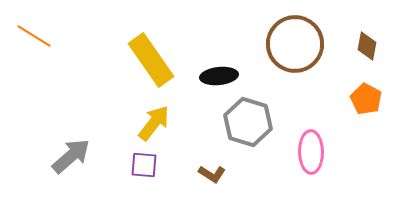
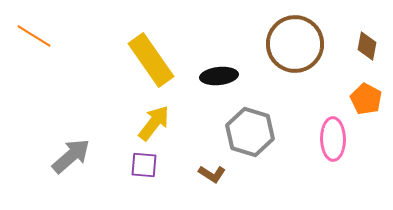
gray hexagon: moved 2 px right, 10 px down
pink ellipse: moved 22 px right, 13 px up
